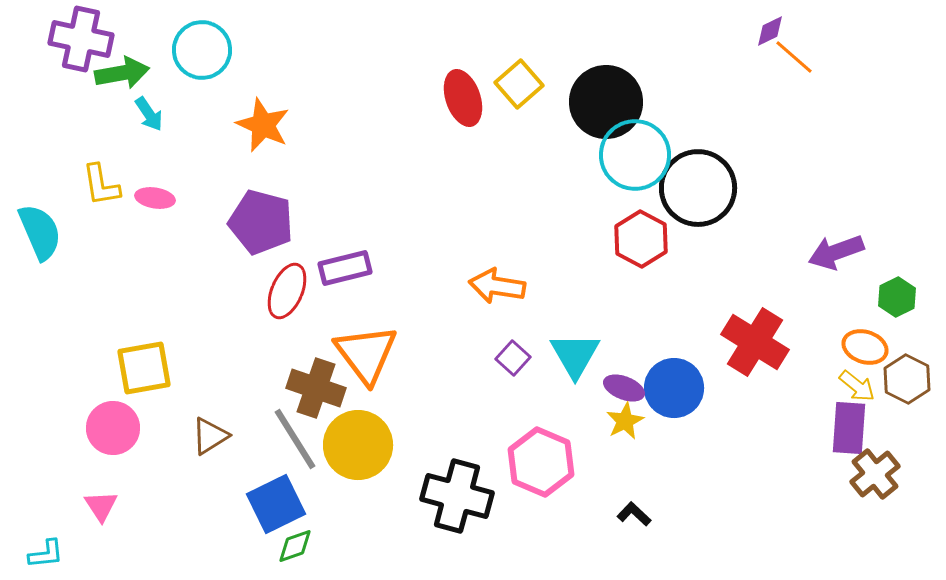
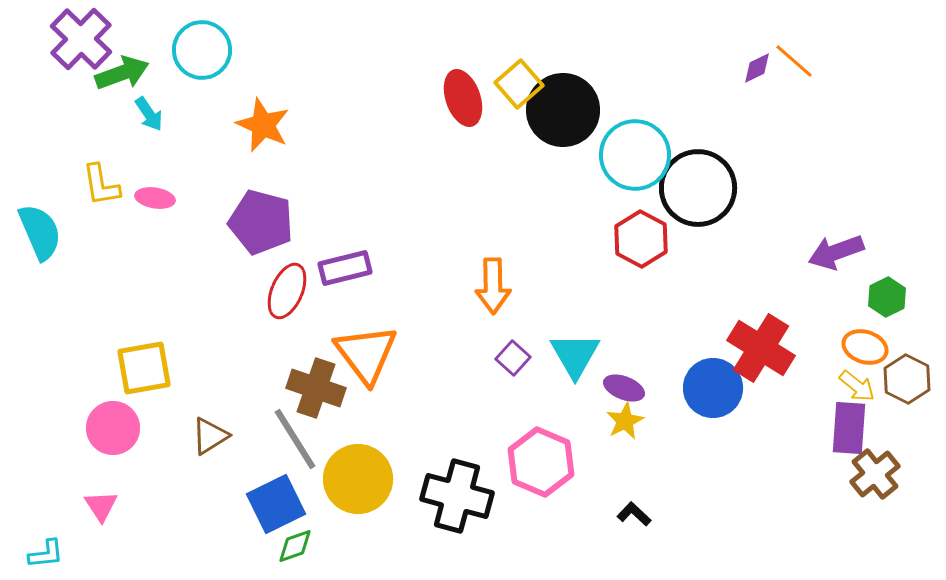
purple diamond at (770, 31): moved 13 px left, 37 px down
purple cross at (81, 39): rotated 32 degrees clockwise
orange line at (794, 57): moved 4 px down
green arrow at (122, 73): rotated 10 degrees counterclockwise
black circle at (606, 102): moved 43 px left, 8 px down
orange arrow at (497, 286): moved 4 px left; rotated 100 degrees counterclockwise
green hexagon at (897, 297): moved 10 px left
red cross at (755, 342): moved 6 px right, 6 px down
blue circle at (674, 388): moved 39 px right
yellow circle at (358, 445): moved 34 px down
